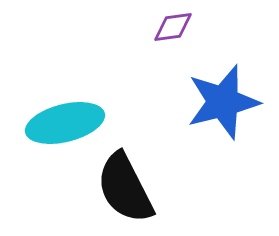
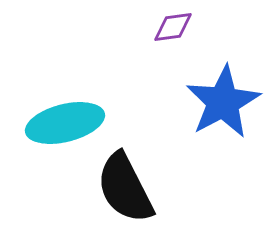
blue star: rotated 14 degrees counterclockwise
